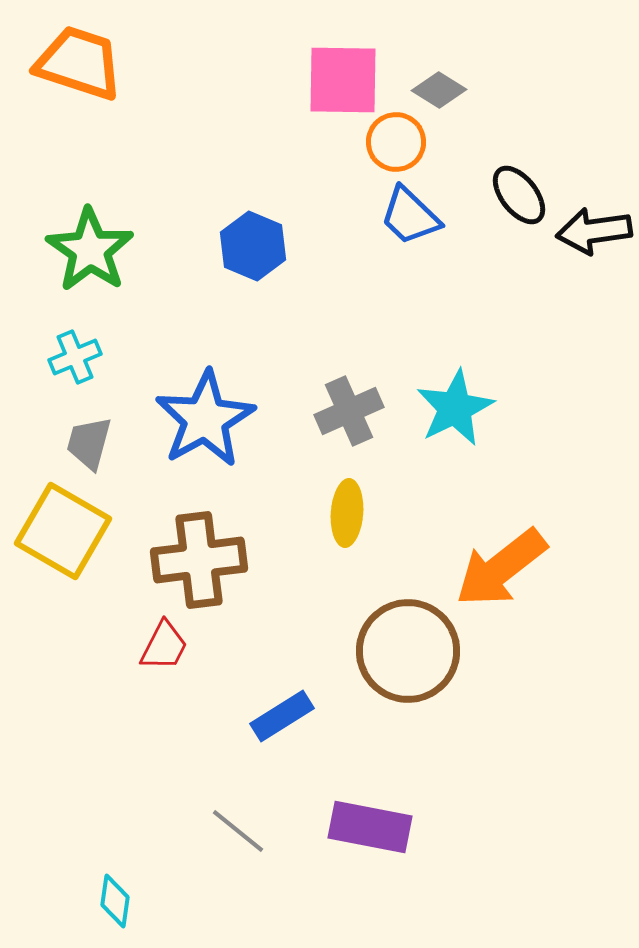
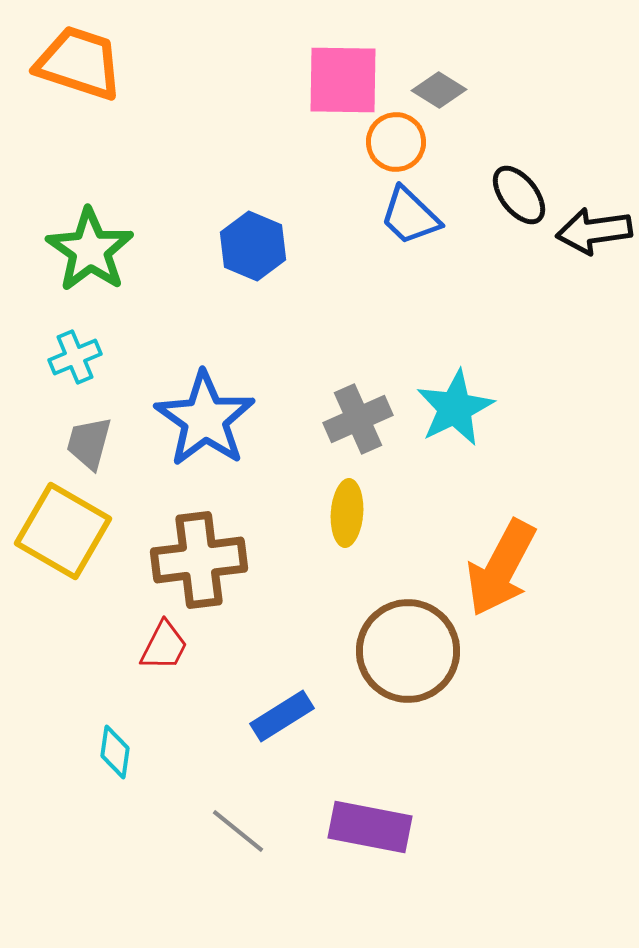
gray cross: moved 9 px right, 8 px down
blue star: rotated 8 degrees counterclockwise
orange arrow: rotated 24 degrees counterclockwise
cyan diamond: moved 149 px up
